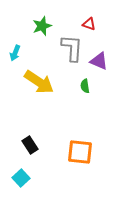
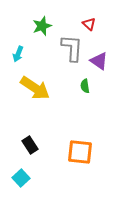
red triangle: rotated 24 degrees clockwise
cyan arrow: moved 3 px right, 1 px down
purple triangle: rotated 12 degrees clockwise
yellow arrow: moved 4 px left, 6 px down
